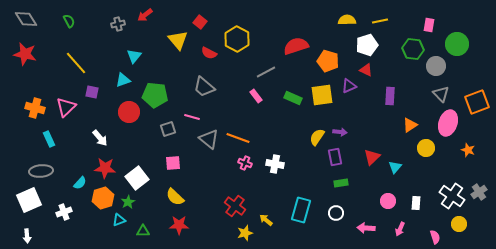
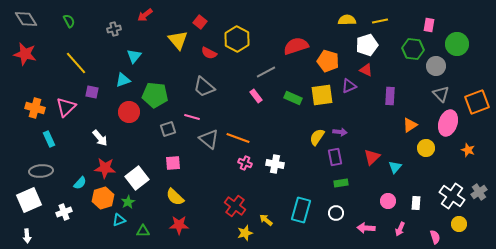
gray cross at (118, 24): moved 4 px left, 5 px down
